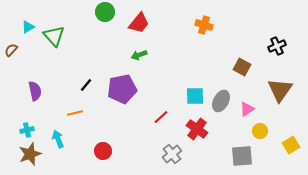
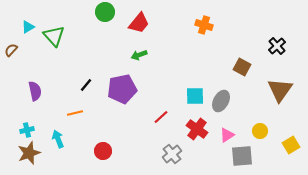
black cross: rotated 18 degrees counterclockwise
pink triangle: moved 20 px left, 26 px down
brown star: moved 1 px left, 1 px up
